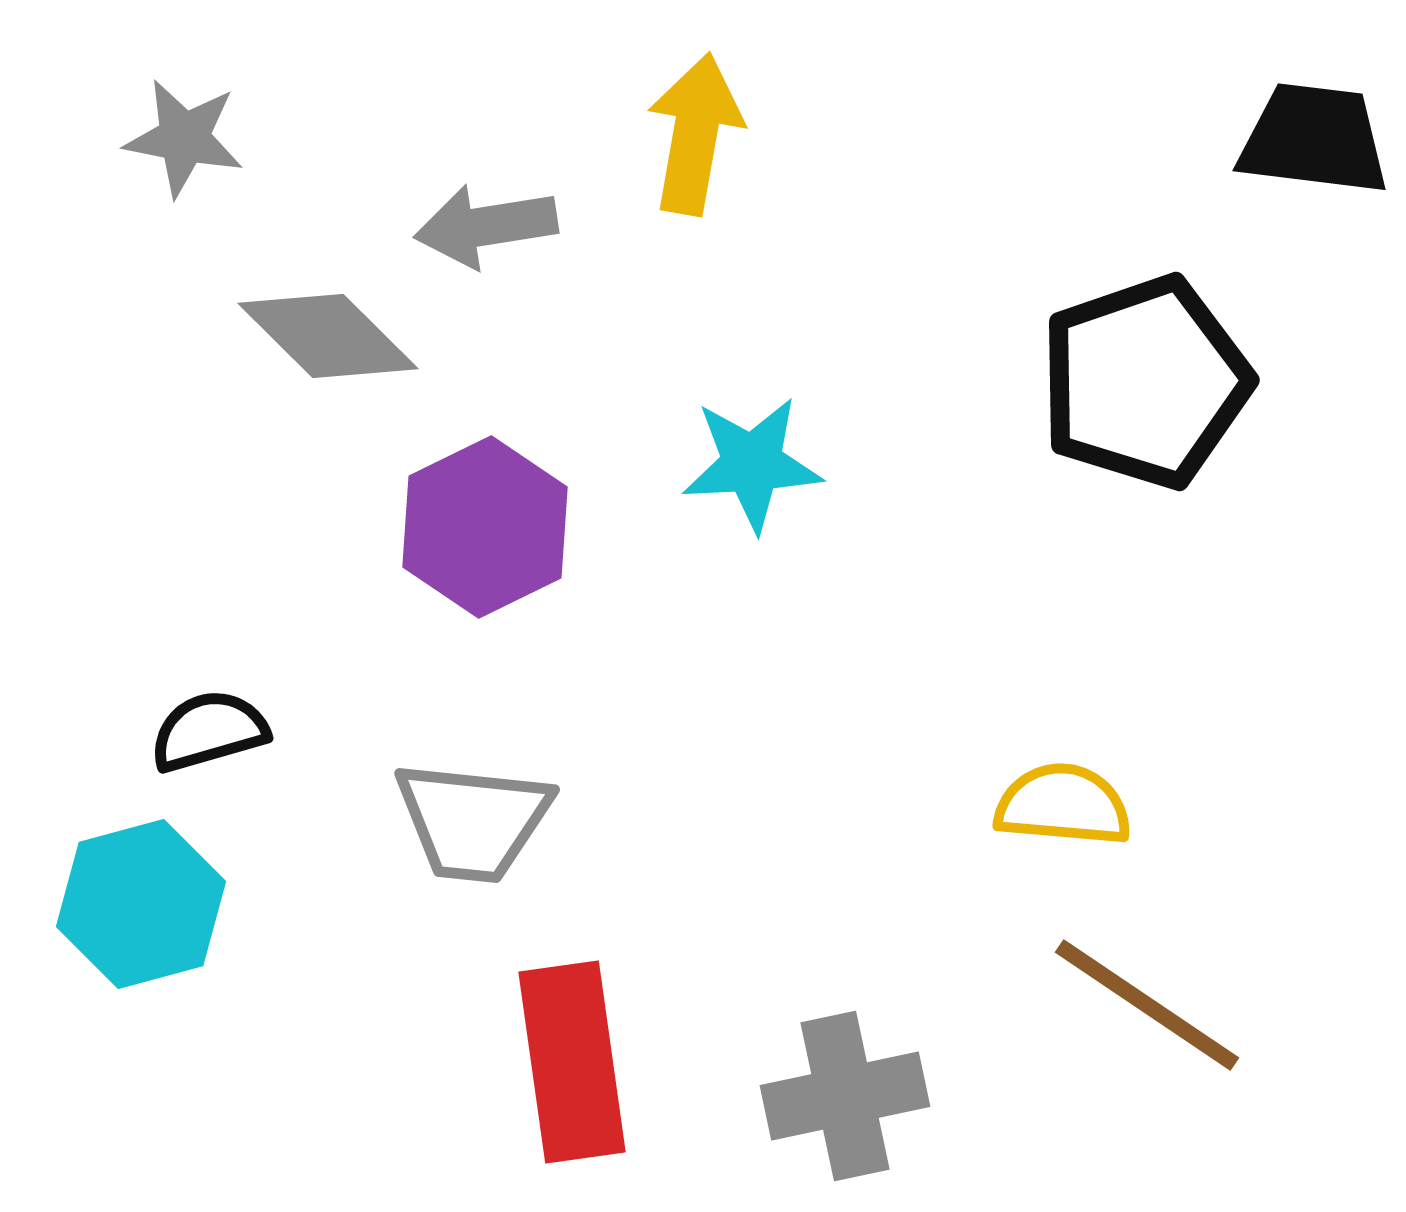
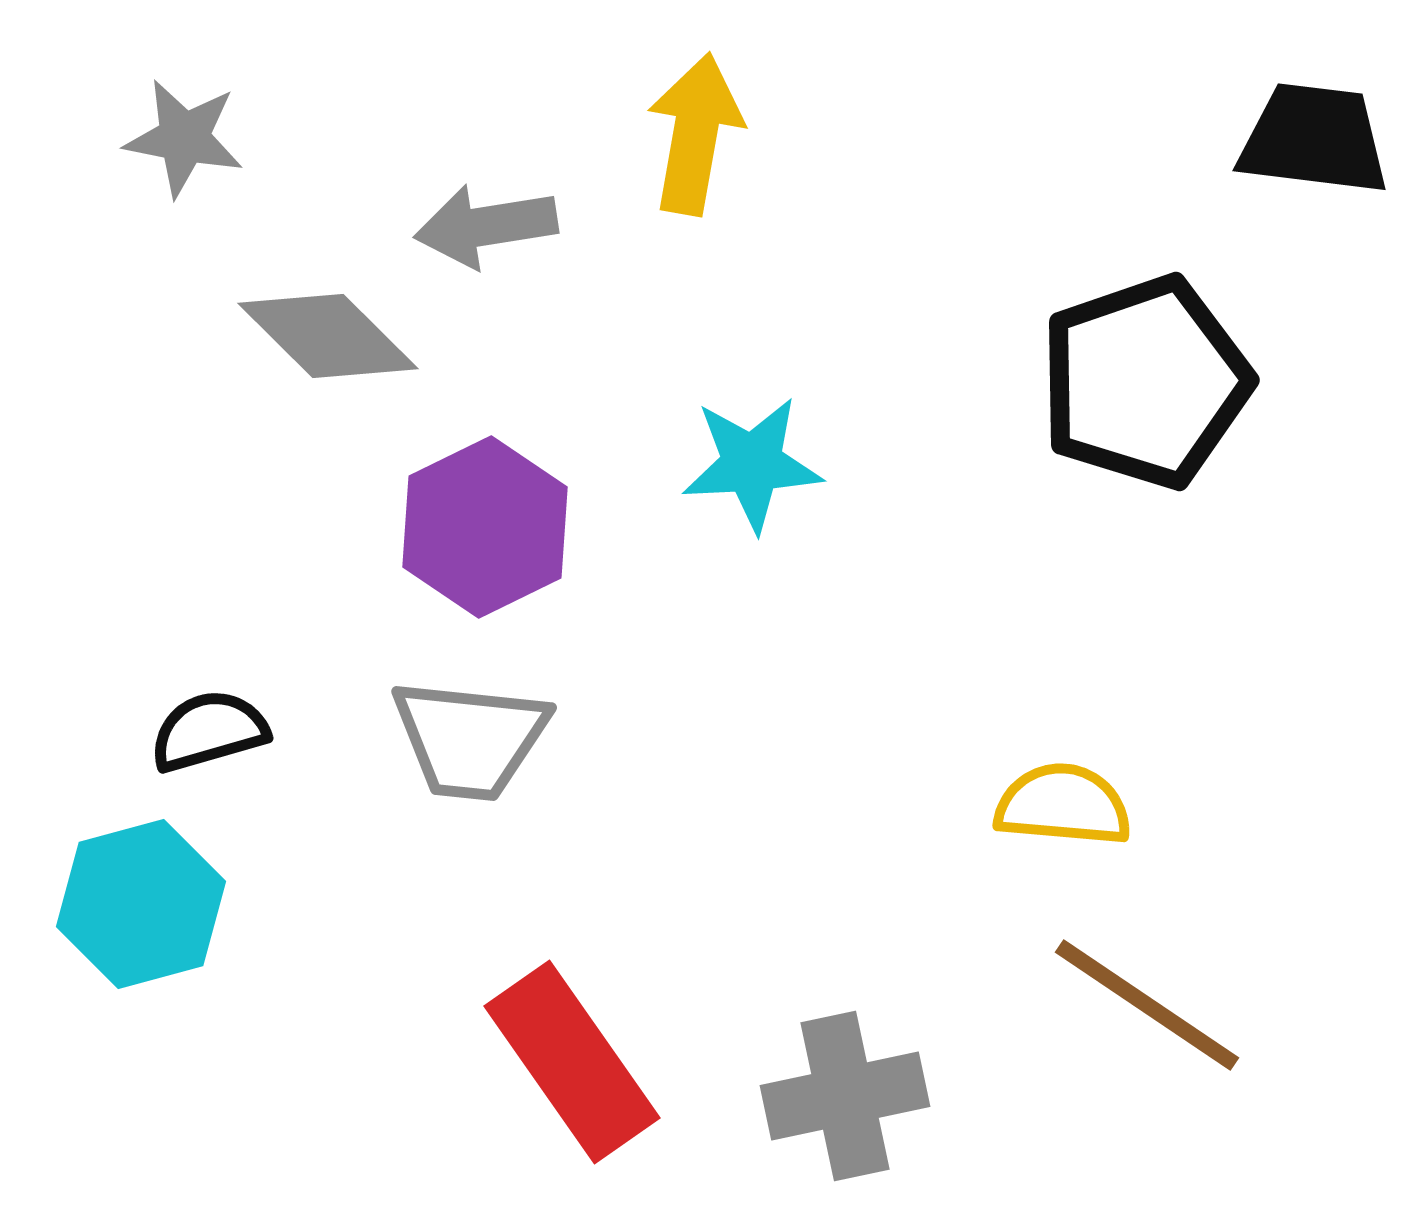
gray trapezoid: moved 3 px left, 82 px up
red rectangle: rotated 27 degrees counterclockwise
